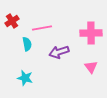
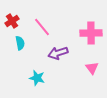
pink line: moved 1 px up; rotated 60 degrees clockwise
cyan semicircle: moved 7 px left, 1 px up
purple arrow: moved 1 px left, 1 px down
pink triangle: moved 1 px right, 1 px down
cyan star: moved 12 px right
